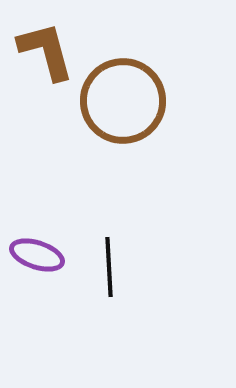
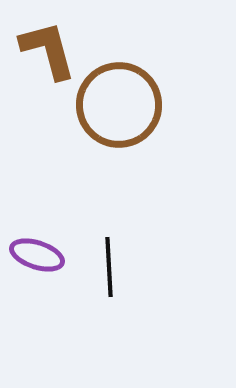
brown L-shape: moved 2 px right, 1 px up
brown circle: moved 4 px left, 4 px down
